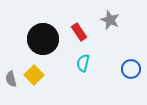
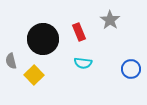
gray star: rotated 12 degrees clockwise
red rectangle: rotated 12 degrees clockwise
cyan semicircle: rotated 96 degrees counterclockwise
gray semicircle: moved 18 px up
